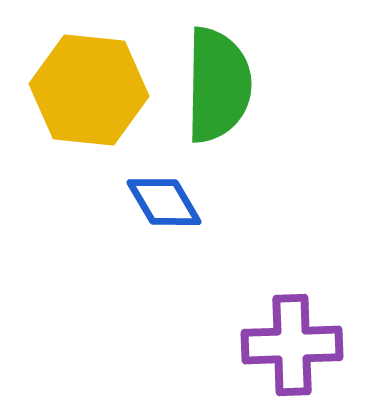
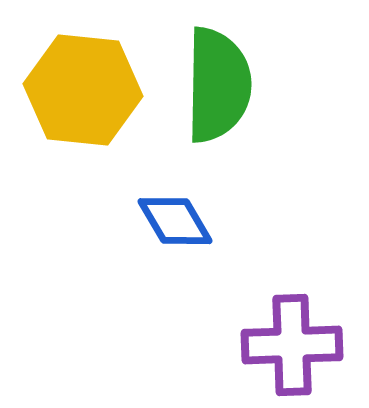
yellow hexagon: moved 6 px left
blue diamond: moved 11 px right, 19 px down
